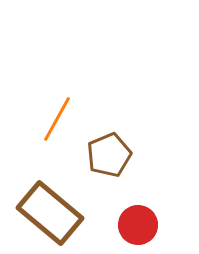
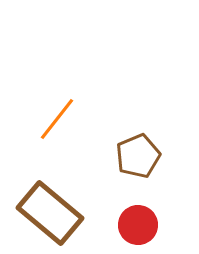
orange line: rotated 9 degrees clockwise
brown pentagon: moved 29 px right, 1 px down
